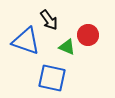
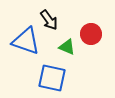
red circle: moved 3 px right, 1 px up
